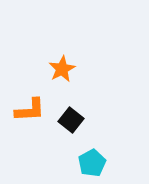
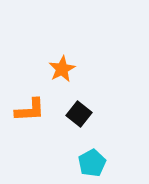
black square: moved 8 px right, 6 px up
